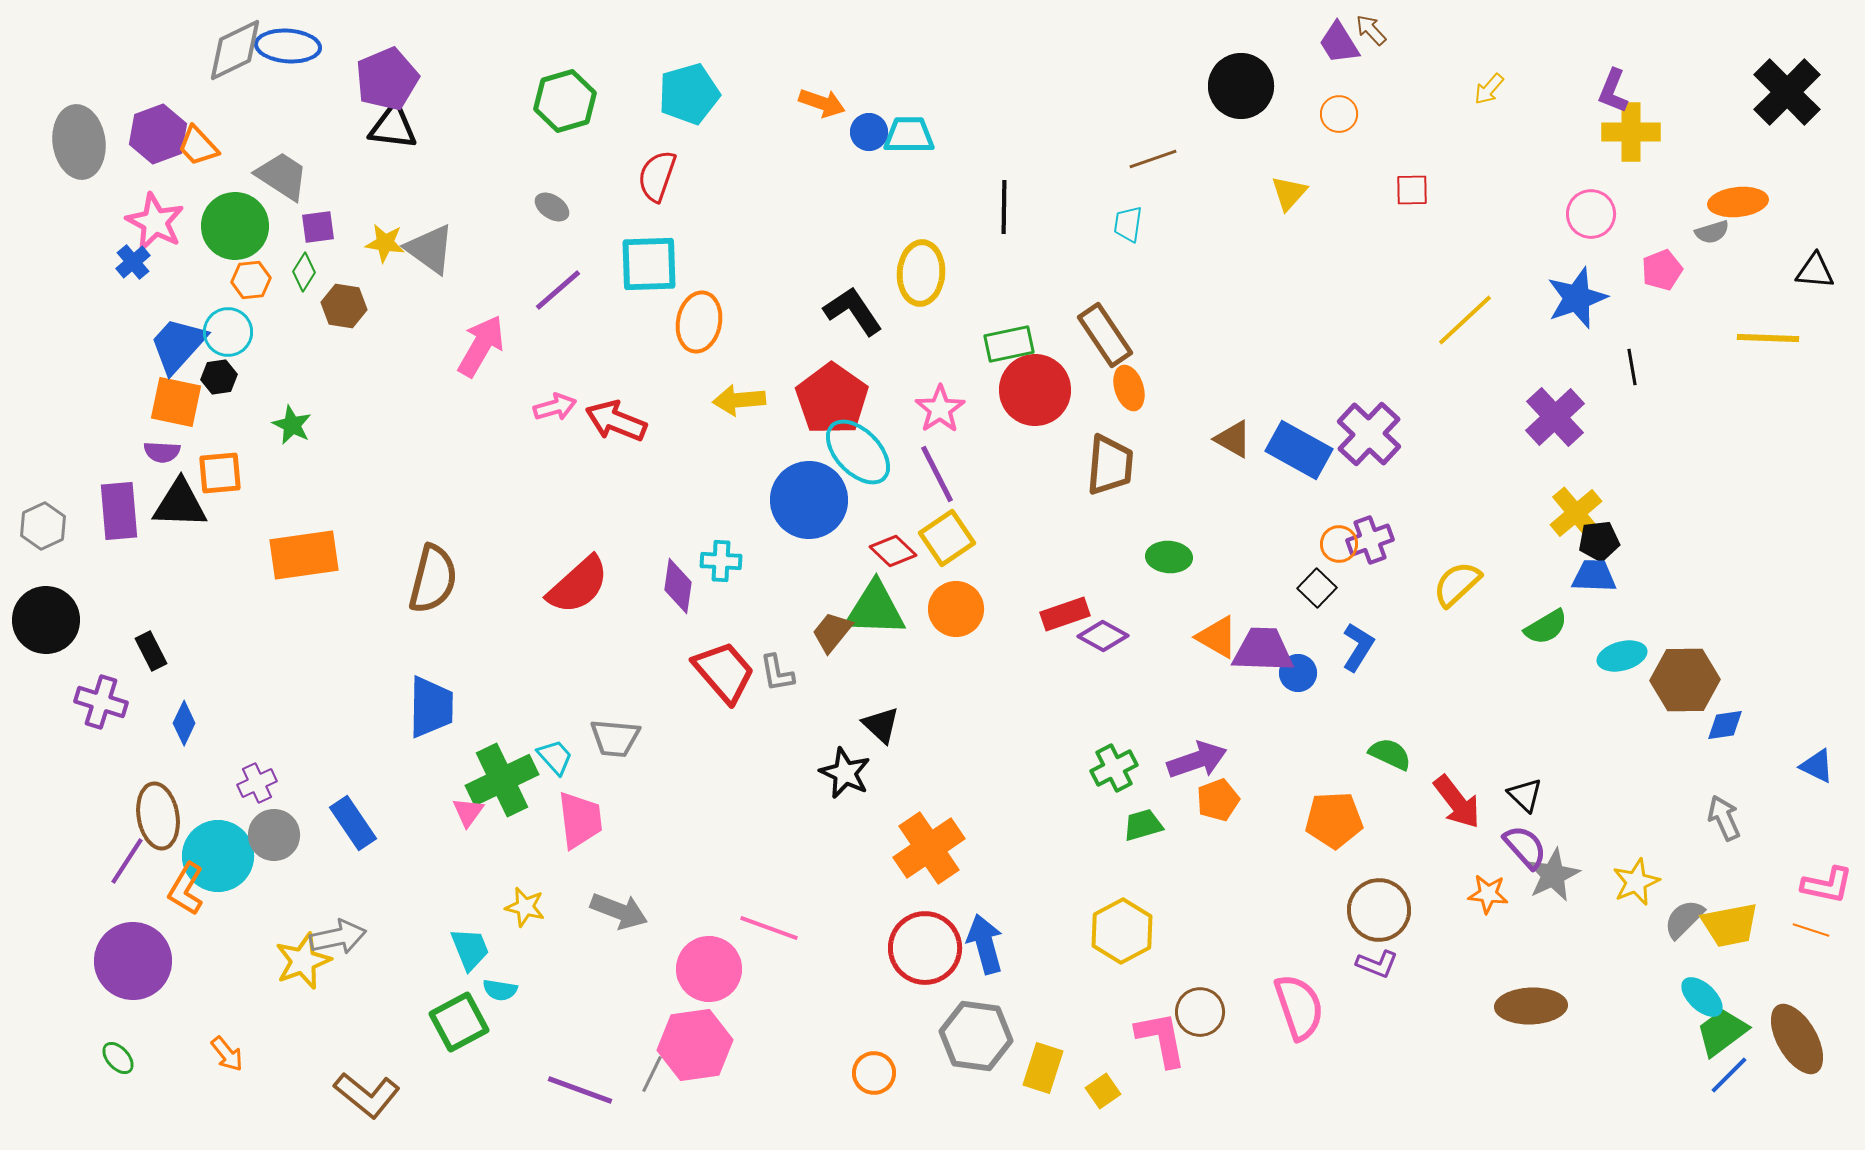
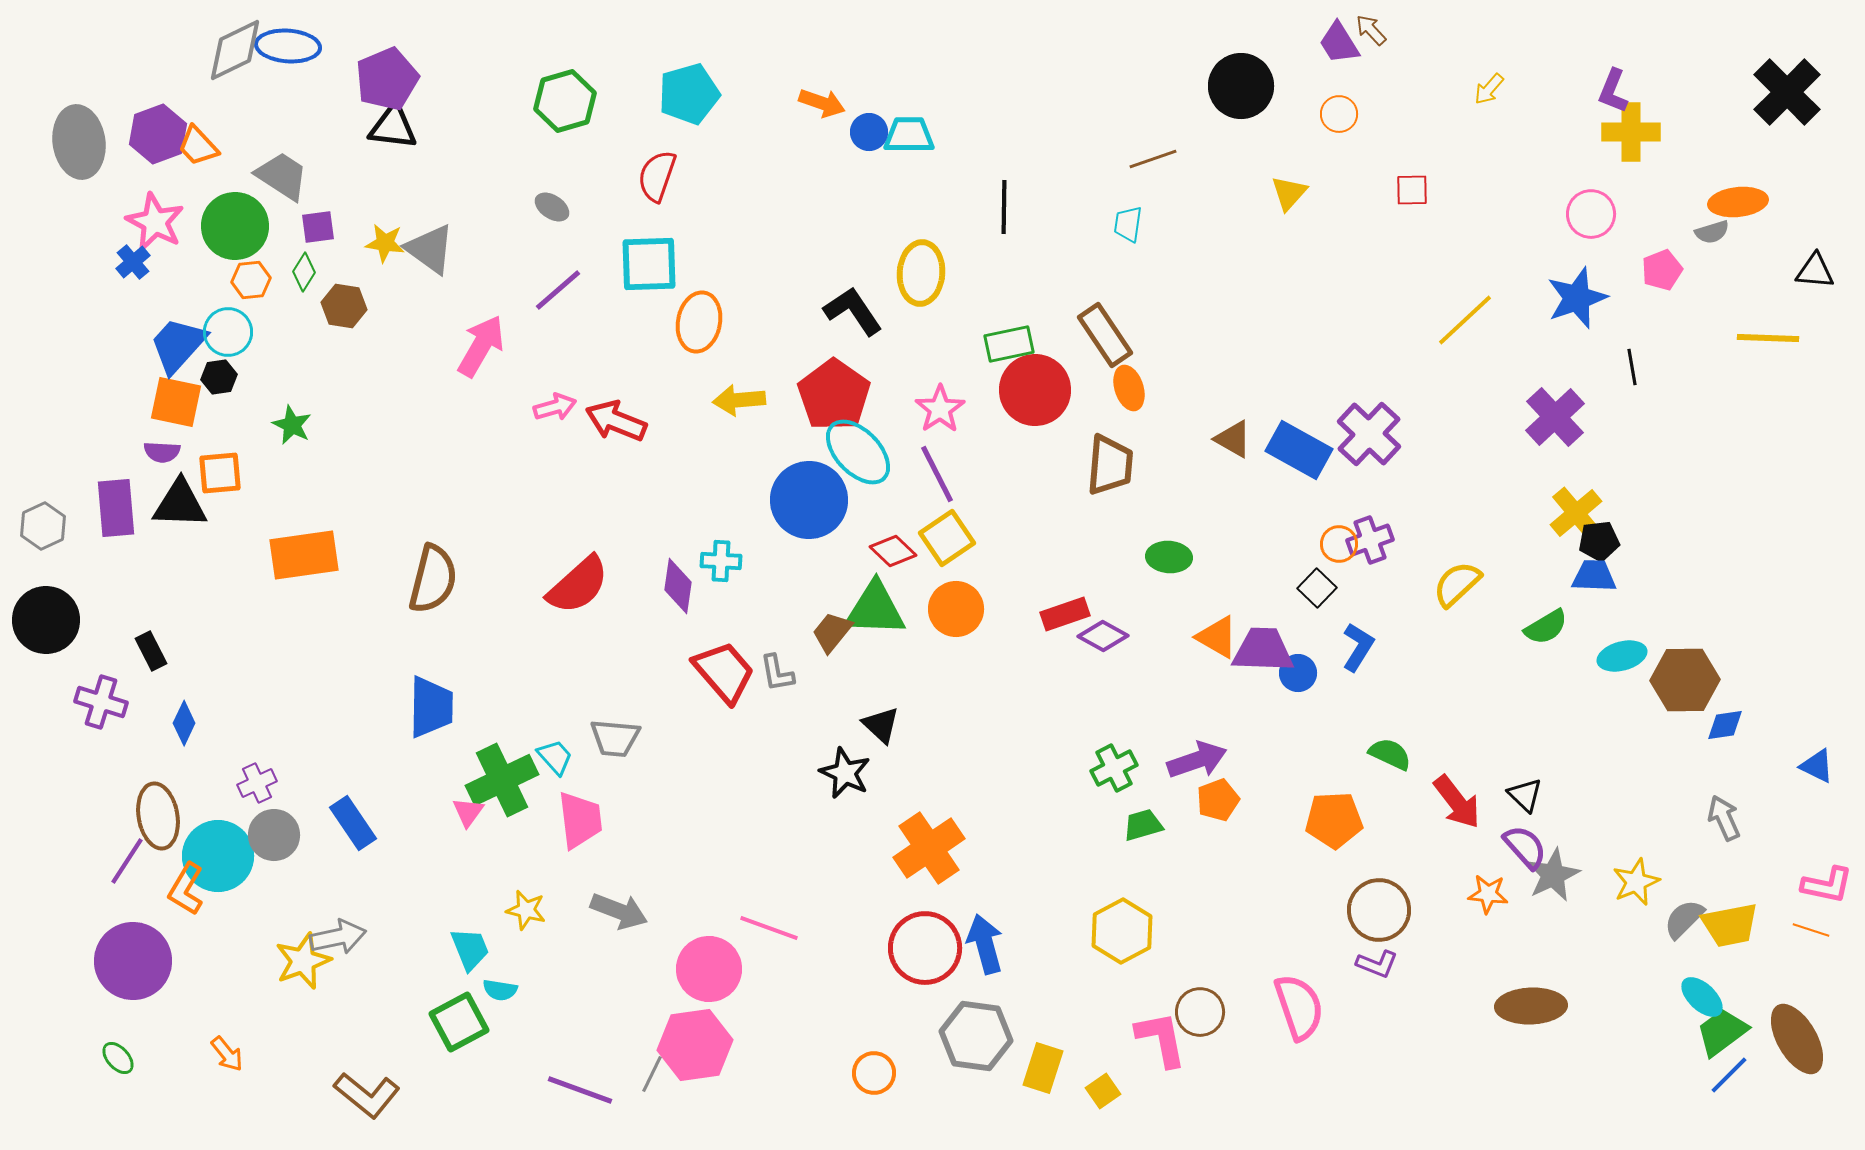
red pentagon at (832, 399): moved 2 px right, 4 px up
purple rectangle at (119, 511): moved 3 px left, 3 px up
yellow star at (525, 907): moved 1 px right, 3 px down
